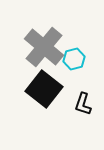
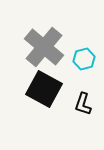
cyan hexagon: moved 10 px right
black square: rotated 9 degrees counterclockwise
